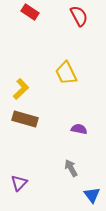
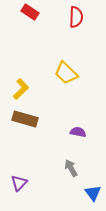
red semicircle: moved 3 px left, 1 px down; rotated 30 degrees clockwise
yellow trapezoid: rotated 20 degrees counterclockwise
purple semicircle: moved 1 px left, 3 px down
blue triangle: moved 1 px right, 2 px up
